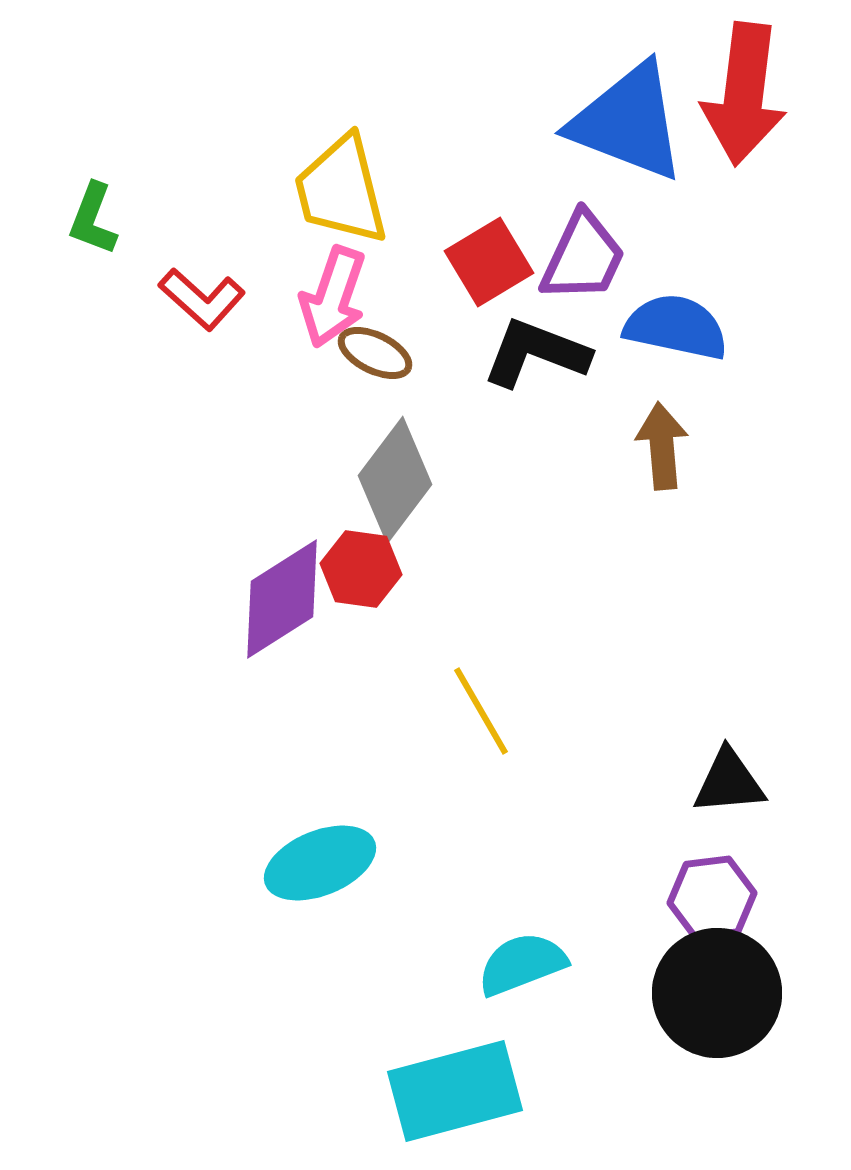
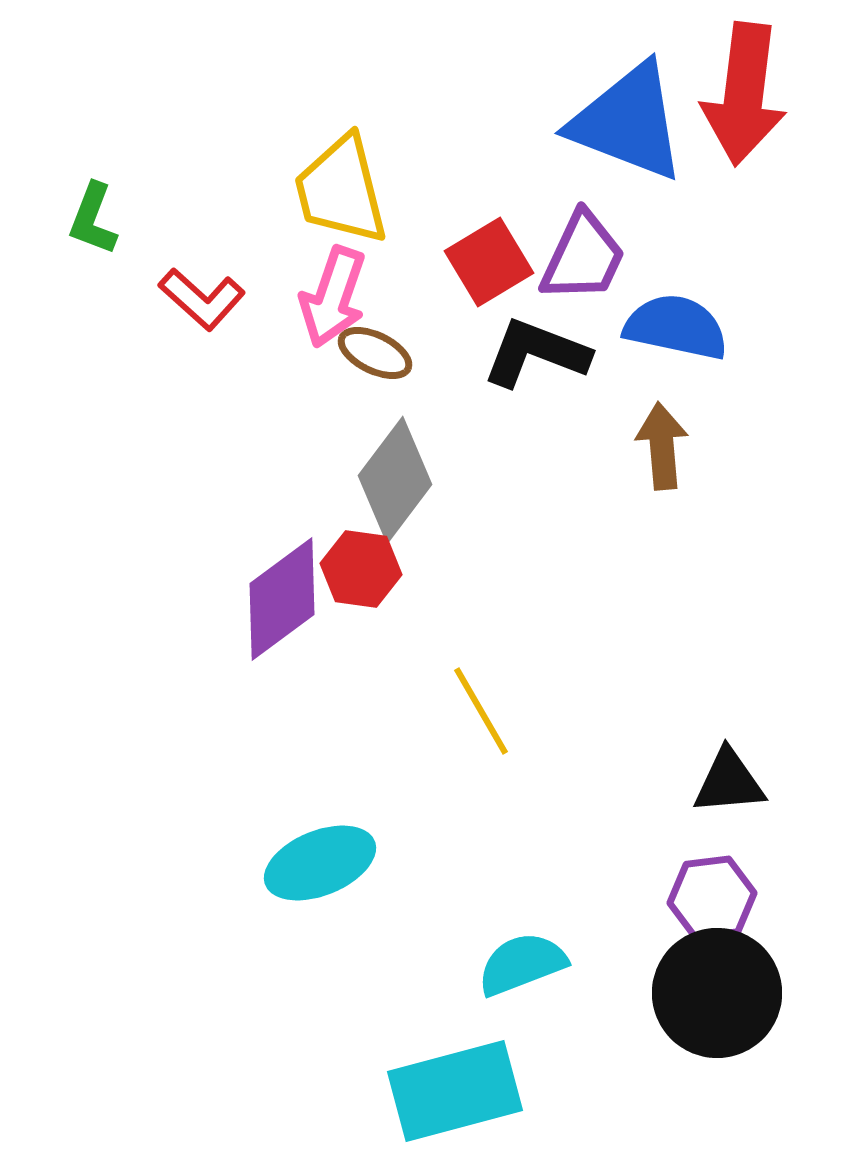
purple diamond: rotated 4 degrees counterclockwise
